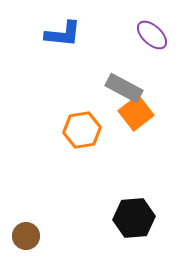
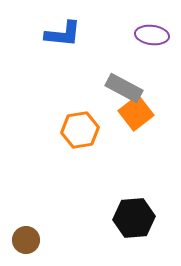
purple ellipse: rotated 36 degrees counterclockwise
orange hexagon: moved 2 px left
brown circle: moved 4 px down
